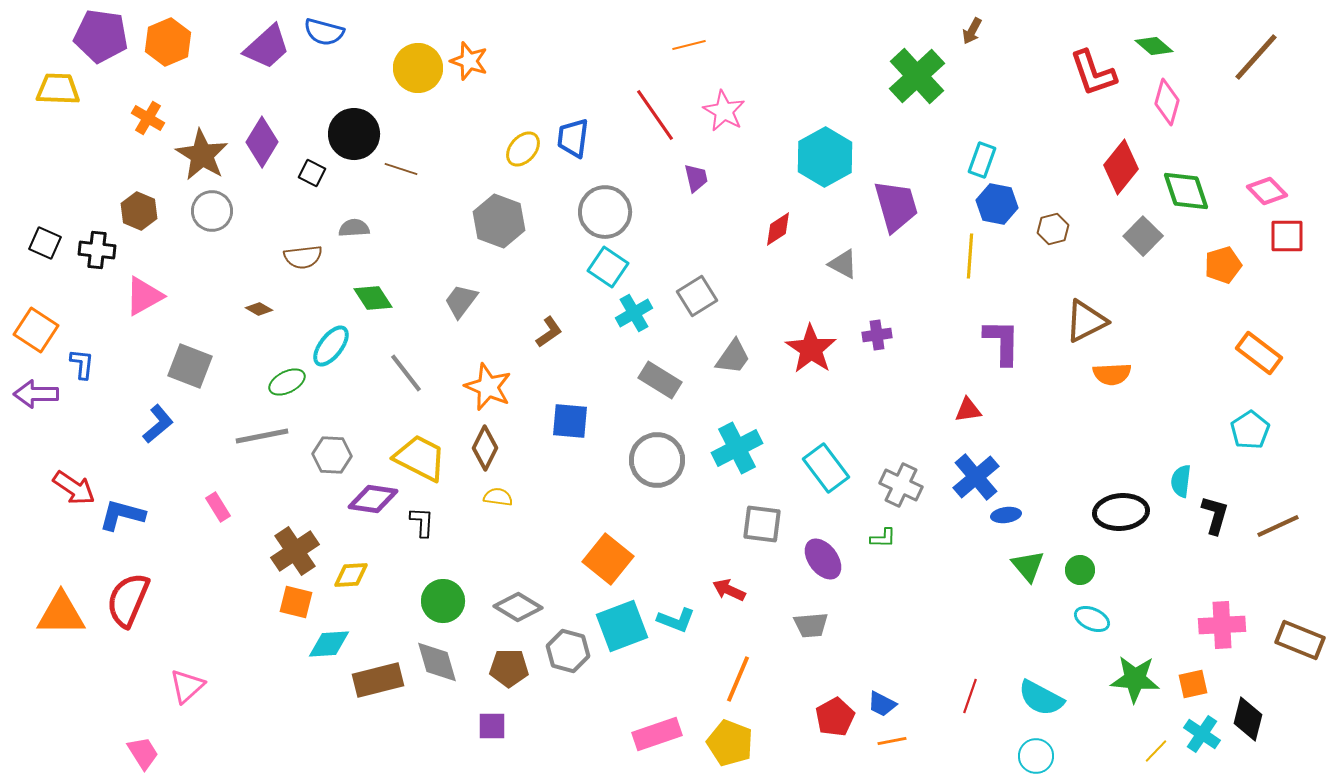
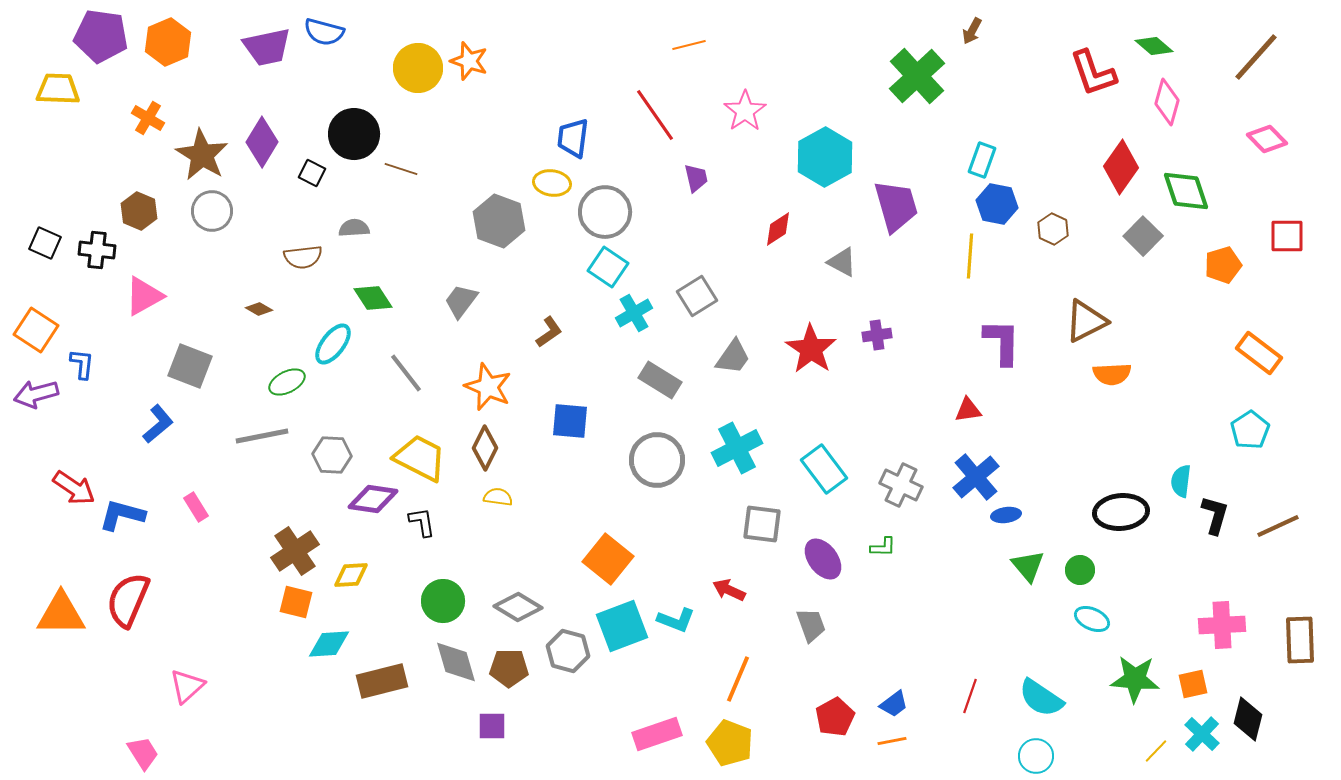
purple trapezoid at (267, 47): rotated 30 degrees clockwise
pink star at (724, 111): moved 21 px right; rotated 9 degrees clockwise
yellow ellipse at (523, 149): moved 29 px right, 34 px down; rotated 57 degrees clockwise
red diamond at (1121, 167): rotated 4 degrees counterclockwise
pink diamond at (1267, 191): moved 52 px up
brown hexagon at (1053, 229): rotated 20 degrees counterclockwise
gray triangle at (843, 264): moved 1 px left, 2 px up
cyan ellipse at (331, 346): moved 2 px right, 2 px up
purple arrow at (36, 394): rotated 15 degrees counterclockwise
cyan rectangle at (826, 468): moved 2 px left, 1 px down
pink rectangle at (218, 507): moved 22 px left
black L-shape at (422, 522): rotated 12 degrees counterclockwise
green L-shape at (883, 538): moved 9 px down
gray trapezoid at (811, 625): rotated 105 degrees counterclockwise
brown rectangle at (1300, 640): rotated 66 degrees clockwise
gray diamond at (437, 662): moved 19 px right
brown rectangle at (378, 680): moved 4 px right, 1 px down
cyan semicircle at (1041, 698): rotated 6 degrees clockwise
blue trapezoid at (882, 704): moved 12 px right; rotated 64 degrees counterclockwise
cyan cross at (1202, 734): rotated 9 degrees clockwise
